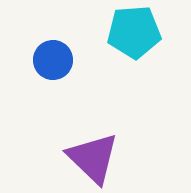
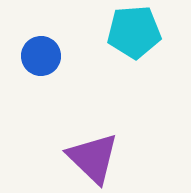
blue circle: moved 12 px left, 4 px up
